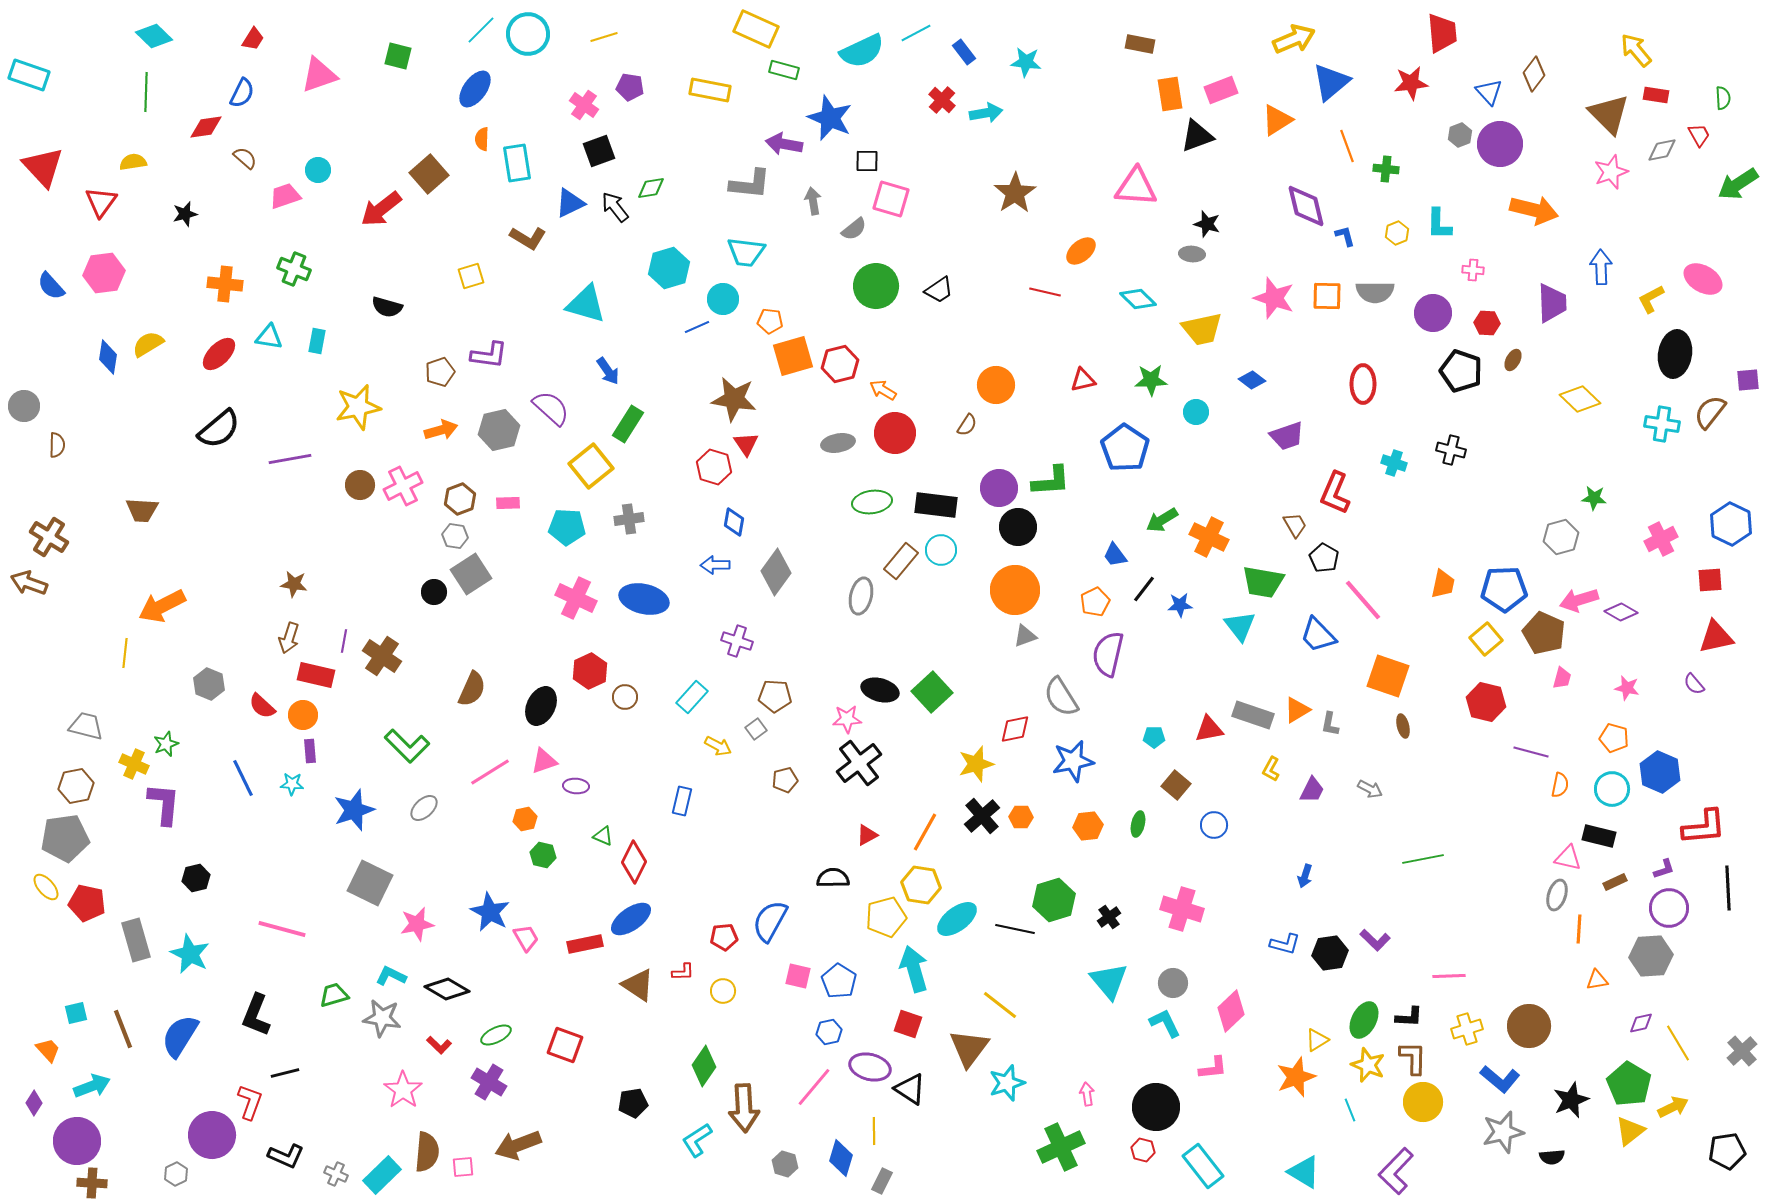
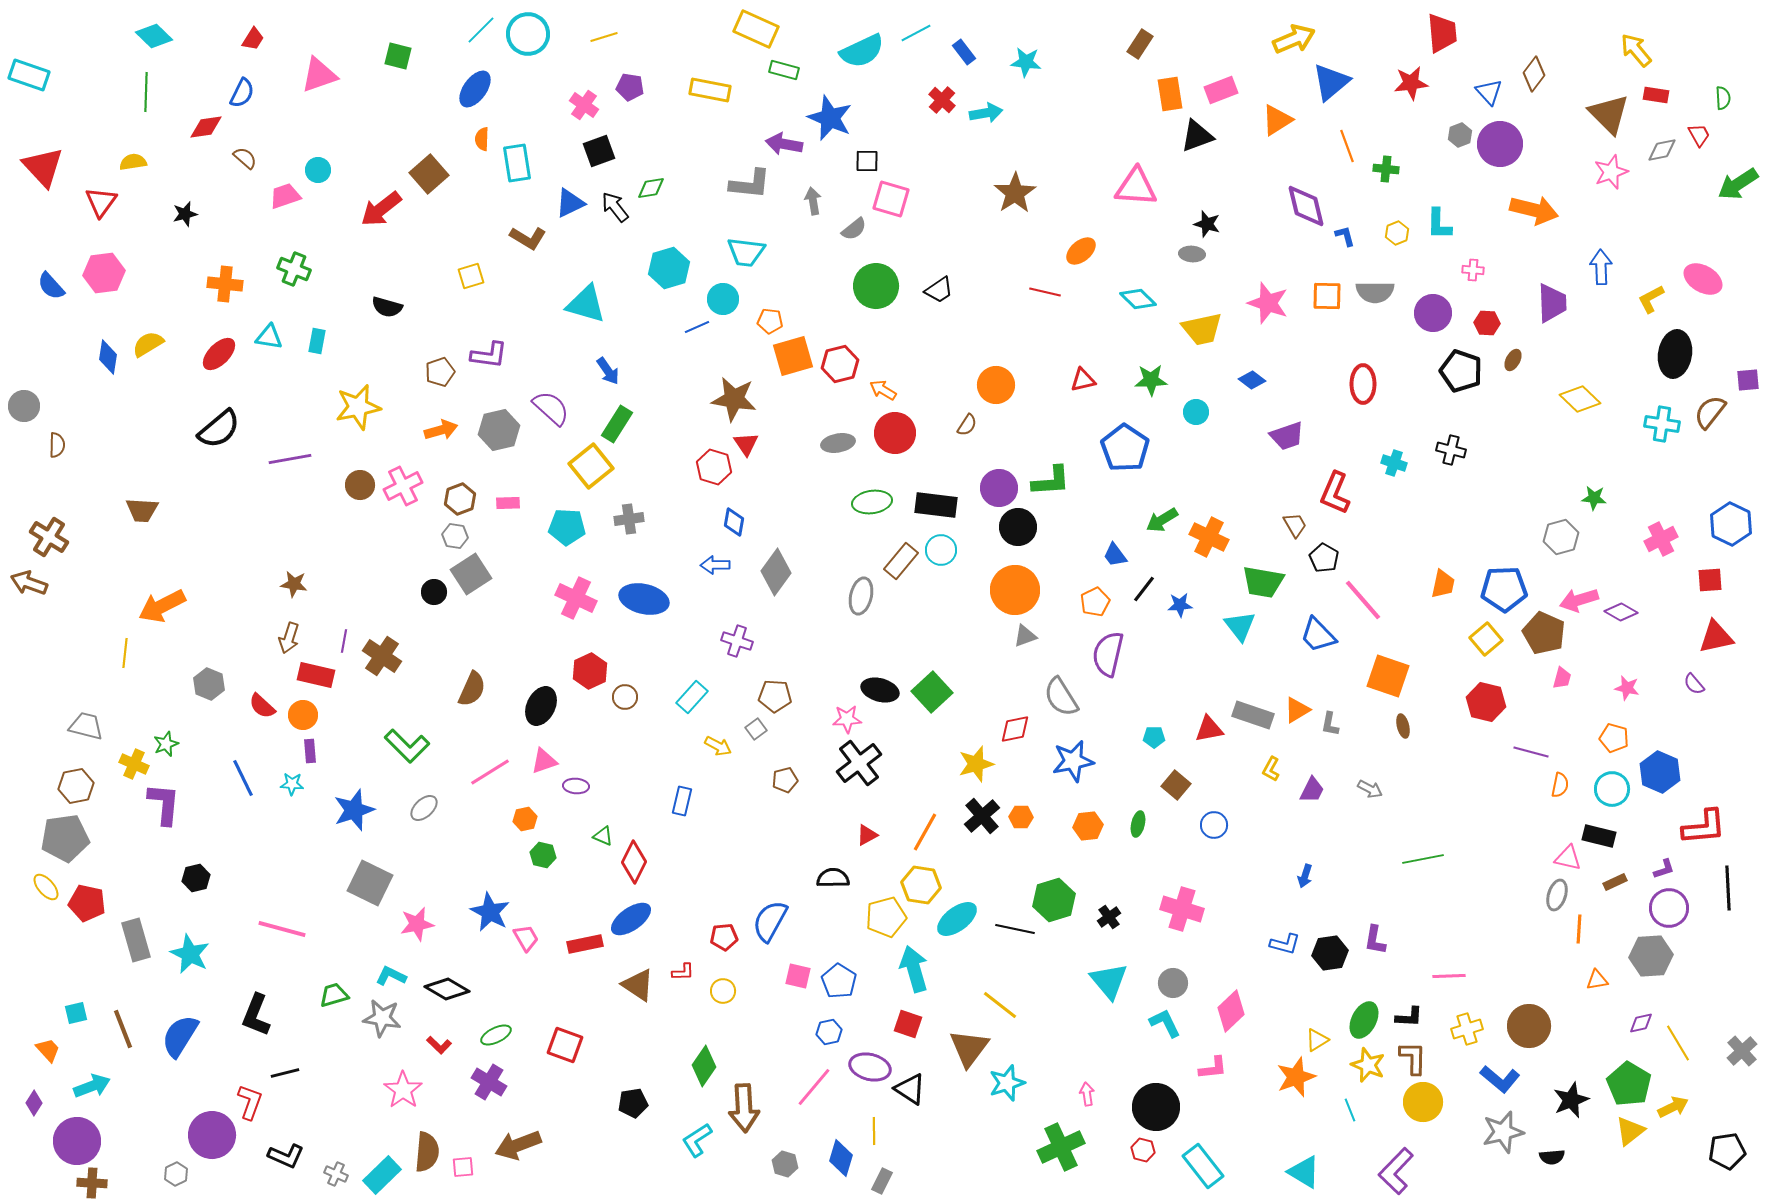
brown rectangle at (1140, 44): rotated 68 degrees counterclockwise
pink star at (1274, 298): moved 6 px left, 5 px down
green rectangle at (628, 424): moved 11 px left
purple L-shape at (1375, 940): rotated 56 degrees clockwise
